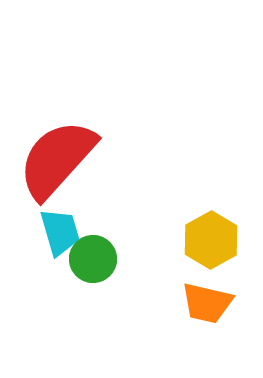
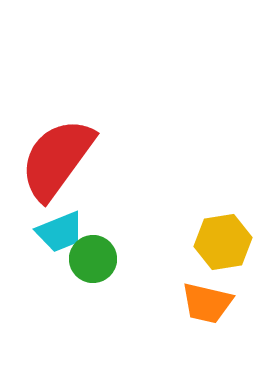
red semicircle: rotated 6 degrees counterclockwise
cyan trapezoid: rotated 84 degrees clockwise
yellow hexagon: moved 12 px right, 2 px down; rotated 20 degrees clockwise
